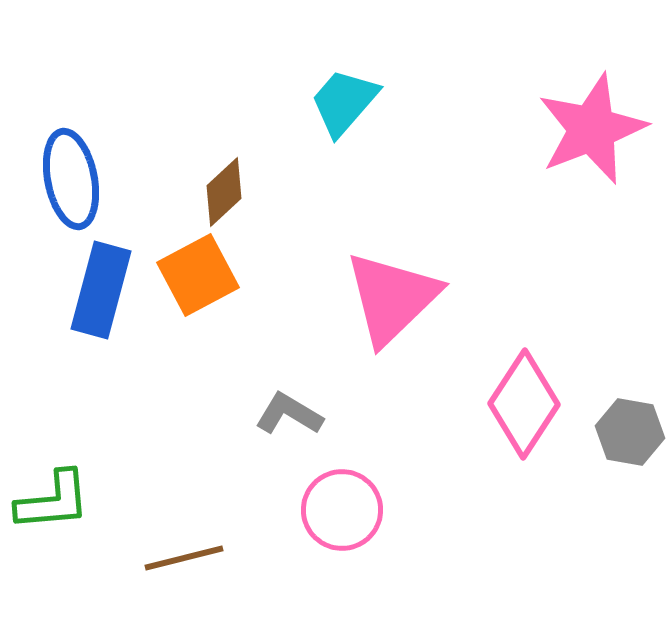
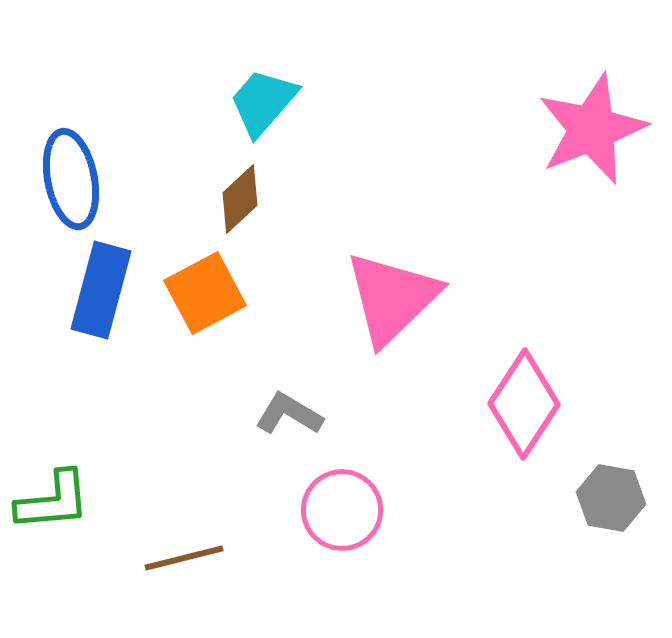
cyan trapezoid: moved 81 px left
brown diamond: moved 16 px right, 7 px down
orange square: moved 7 px right, 18 px down
gray hexagon: moved 19 px left, 66 px down
